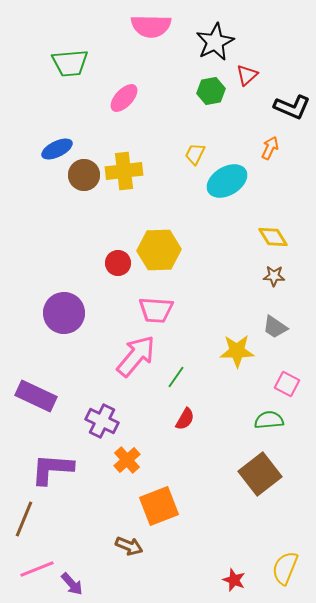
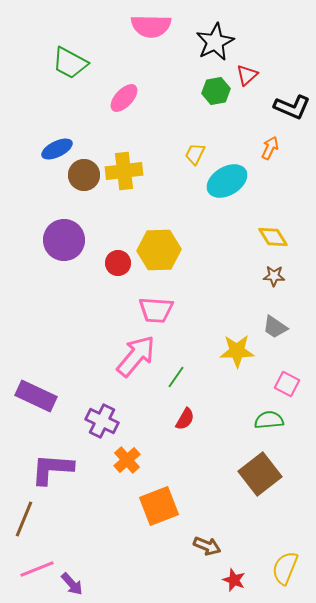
green trapezoid: rotated 33 degrees clockwise
green hexagon: moved 5 px right
purple circle: moved 73 px up
brown arrow: moved 78 px right
